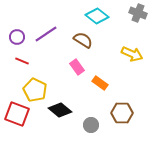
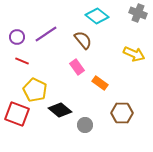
brown semicircle: rotated 18 degrees clockwise
yellow arrow: moved 2 px right
gray circle: moved 6 px left
